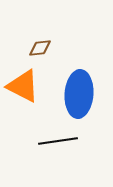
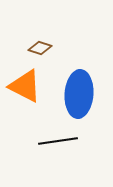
brown diamond: rotated 25 degrees clockwise
orange triangle: moved 2 px right
